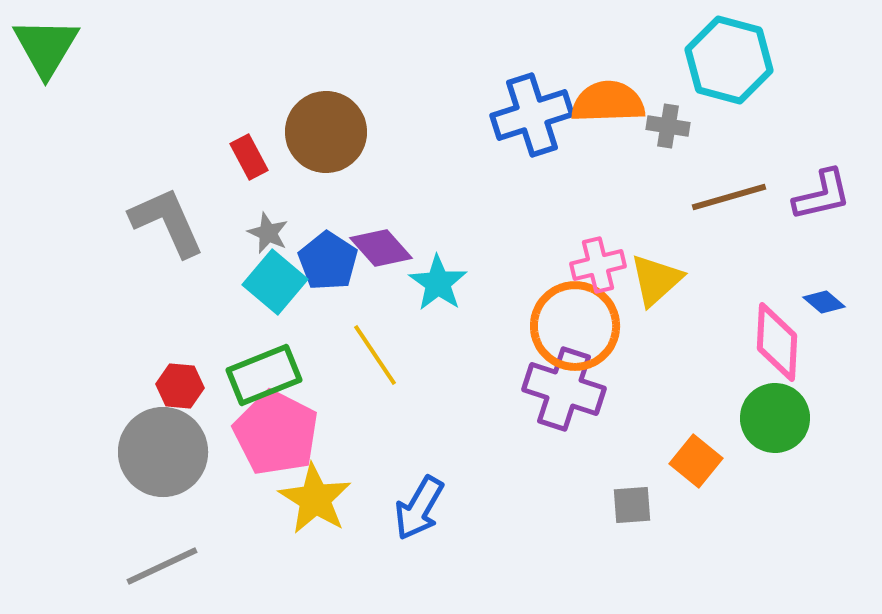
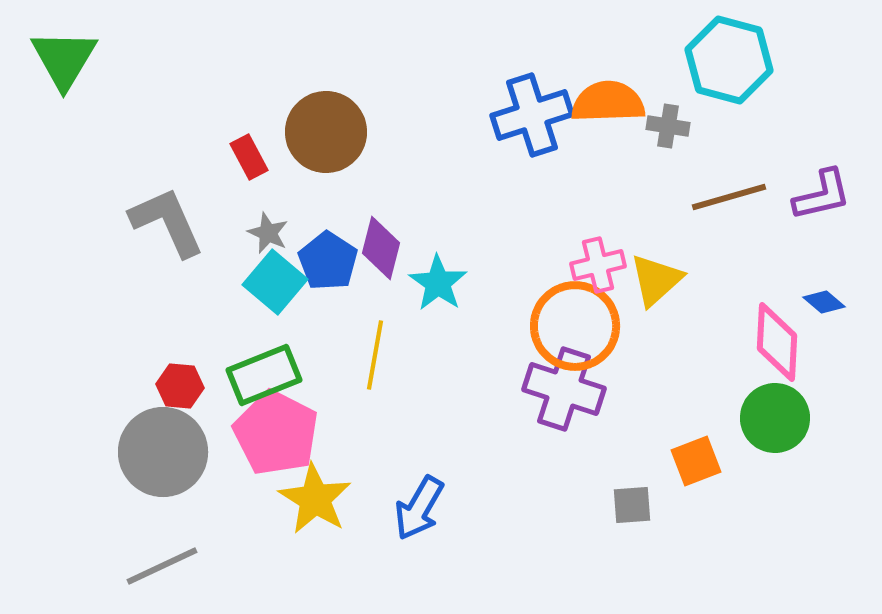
green triangle: moved 18 px right, 12 px down
purple diamond: rotated 56 degrees clockwise
yellow line: rotated 44 degrees clockwise
orange square: rotated 30 degrees clockwise
